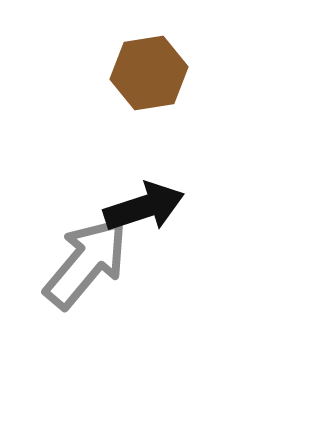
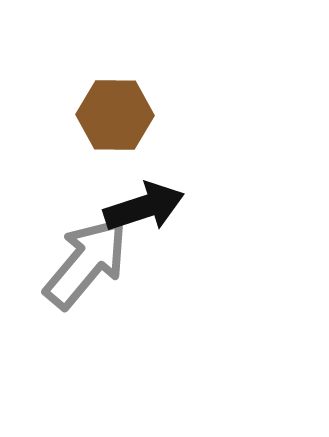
brown hexagon: moved 34 px left, 42 px down; rotated 10 degrees clockwise
